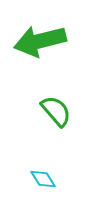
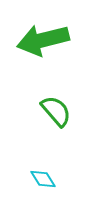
green arrow: moved 3 px right, 1 px up
